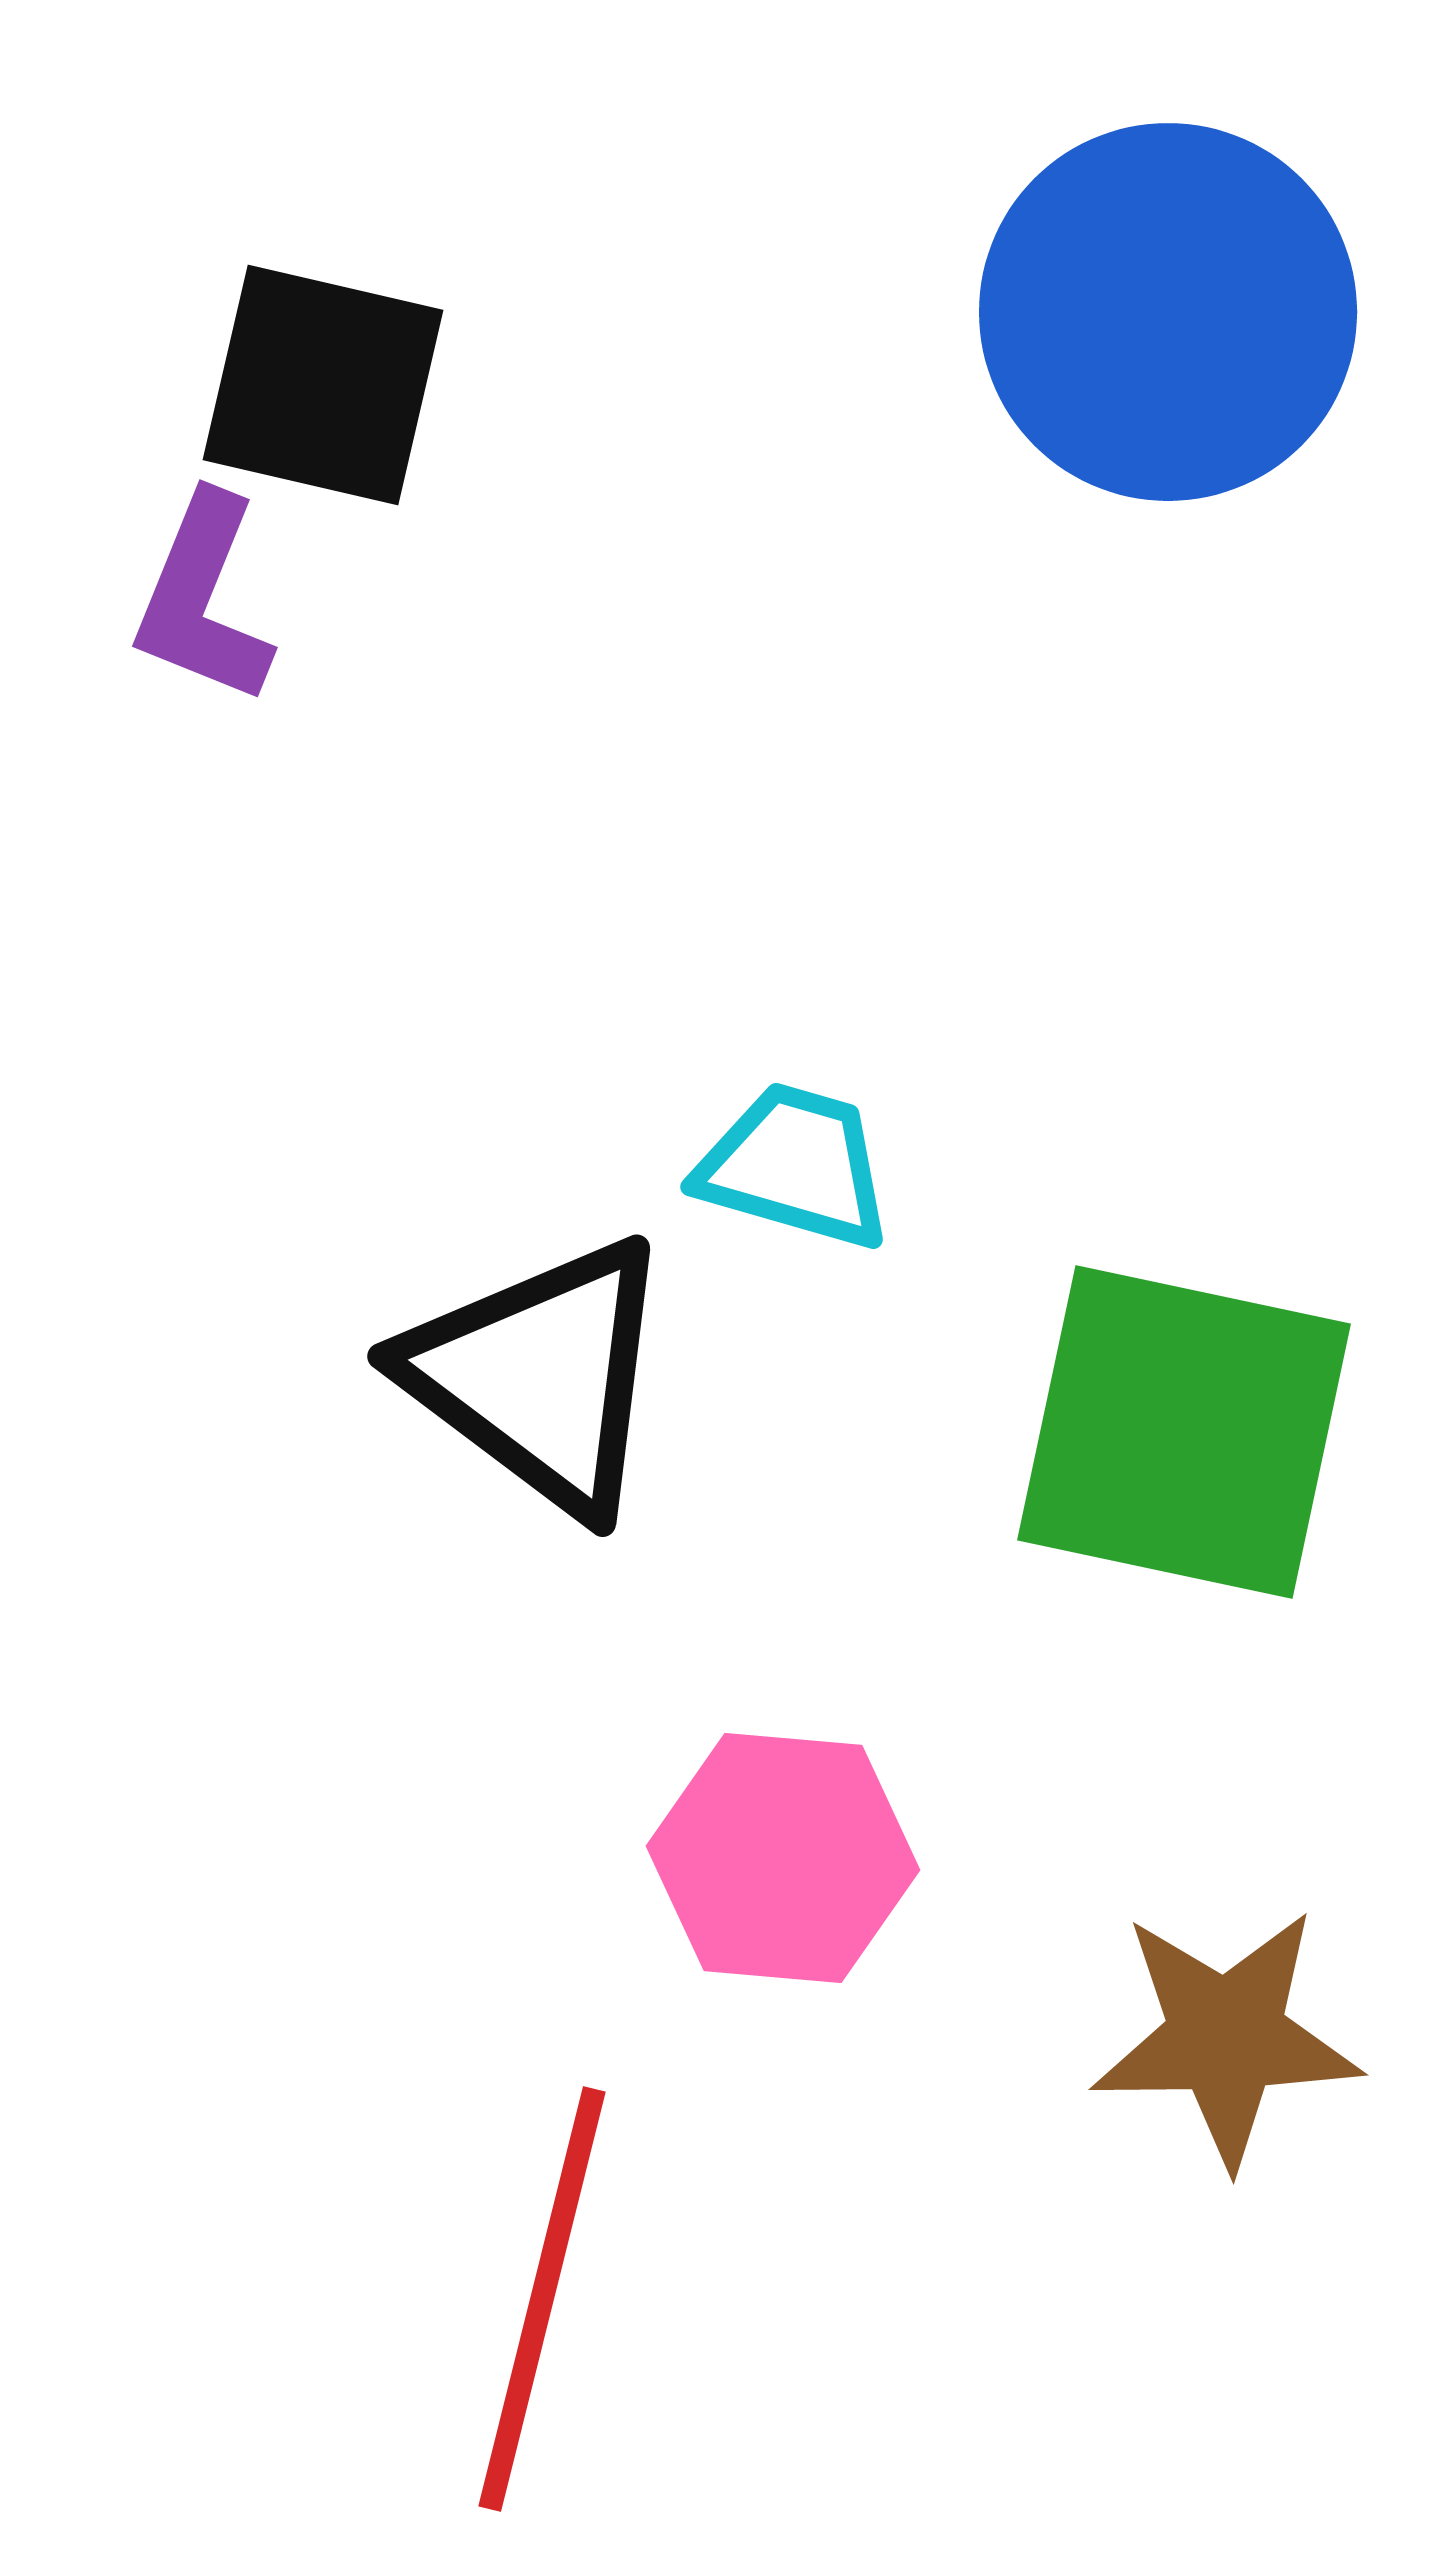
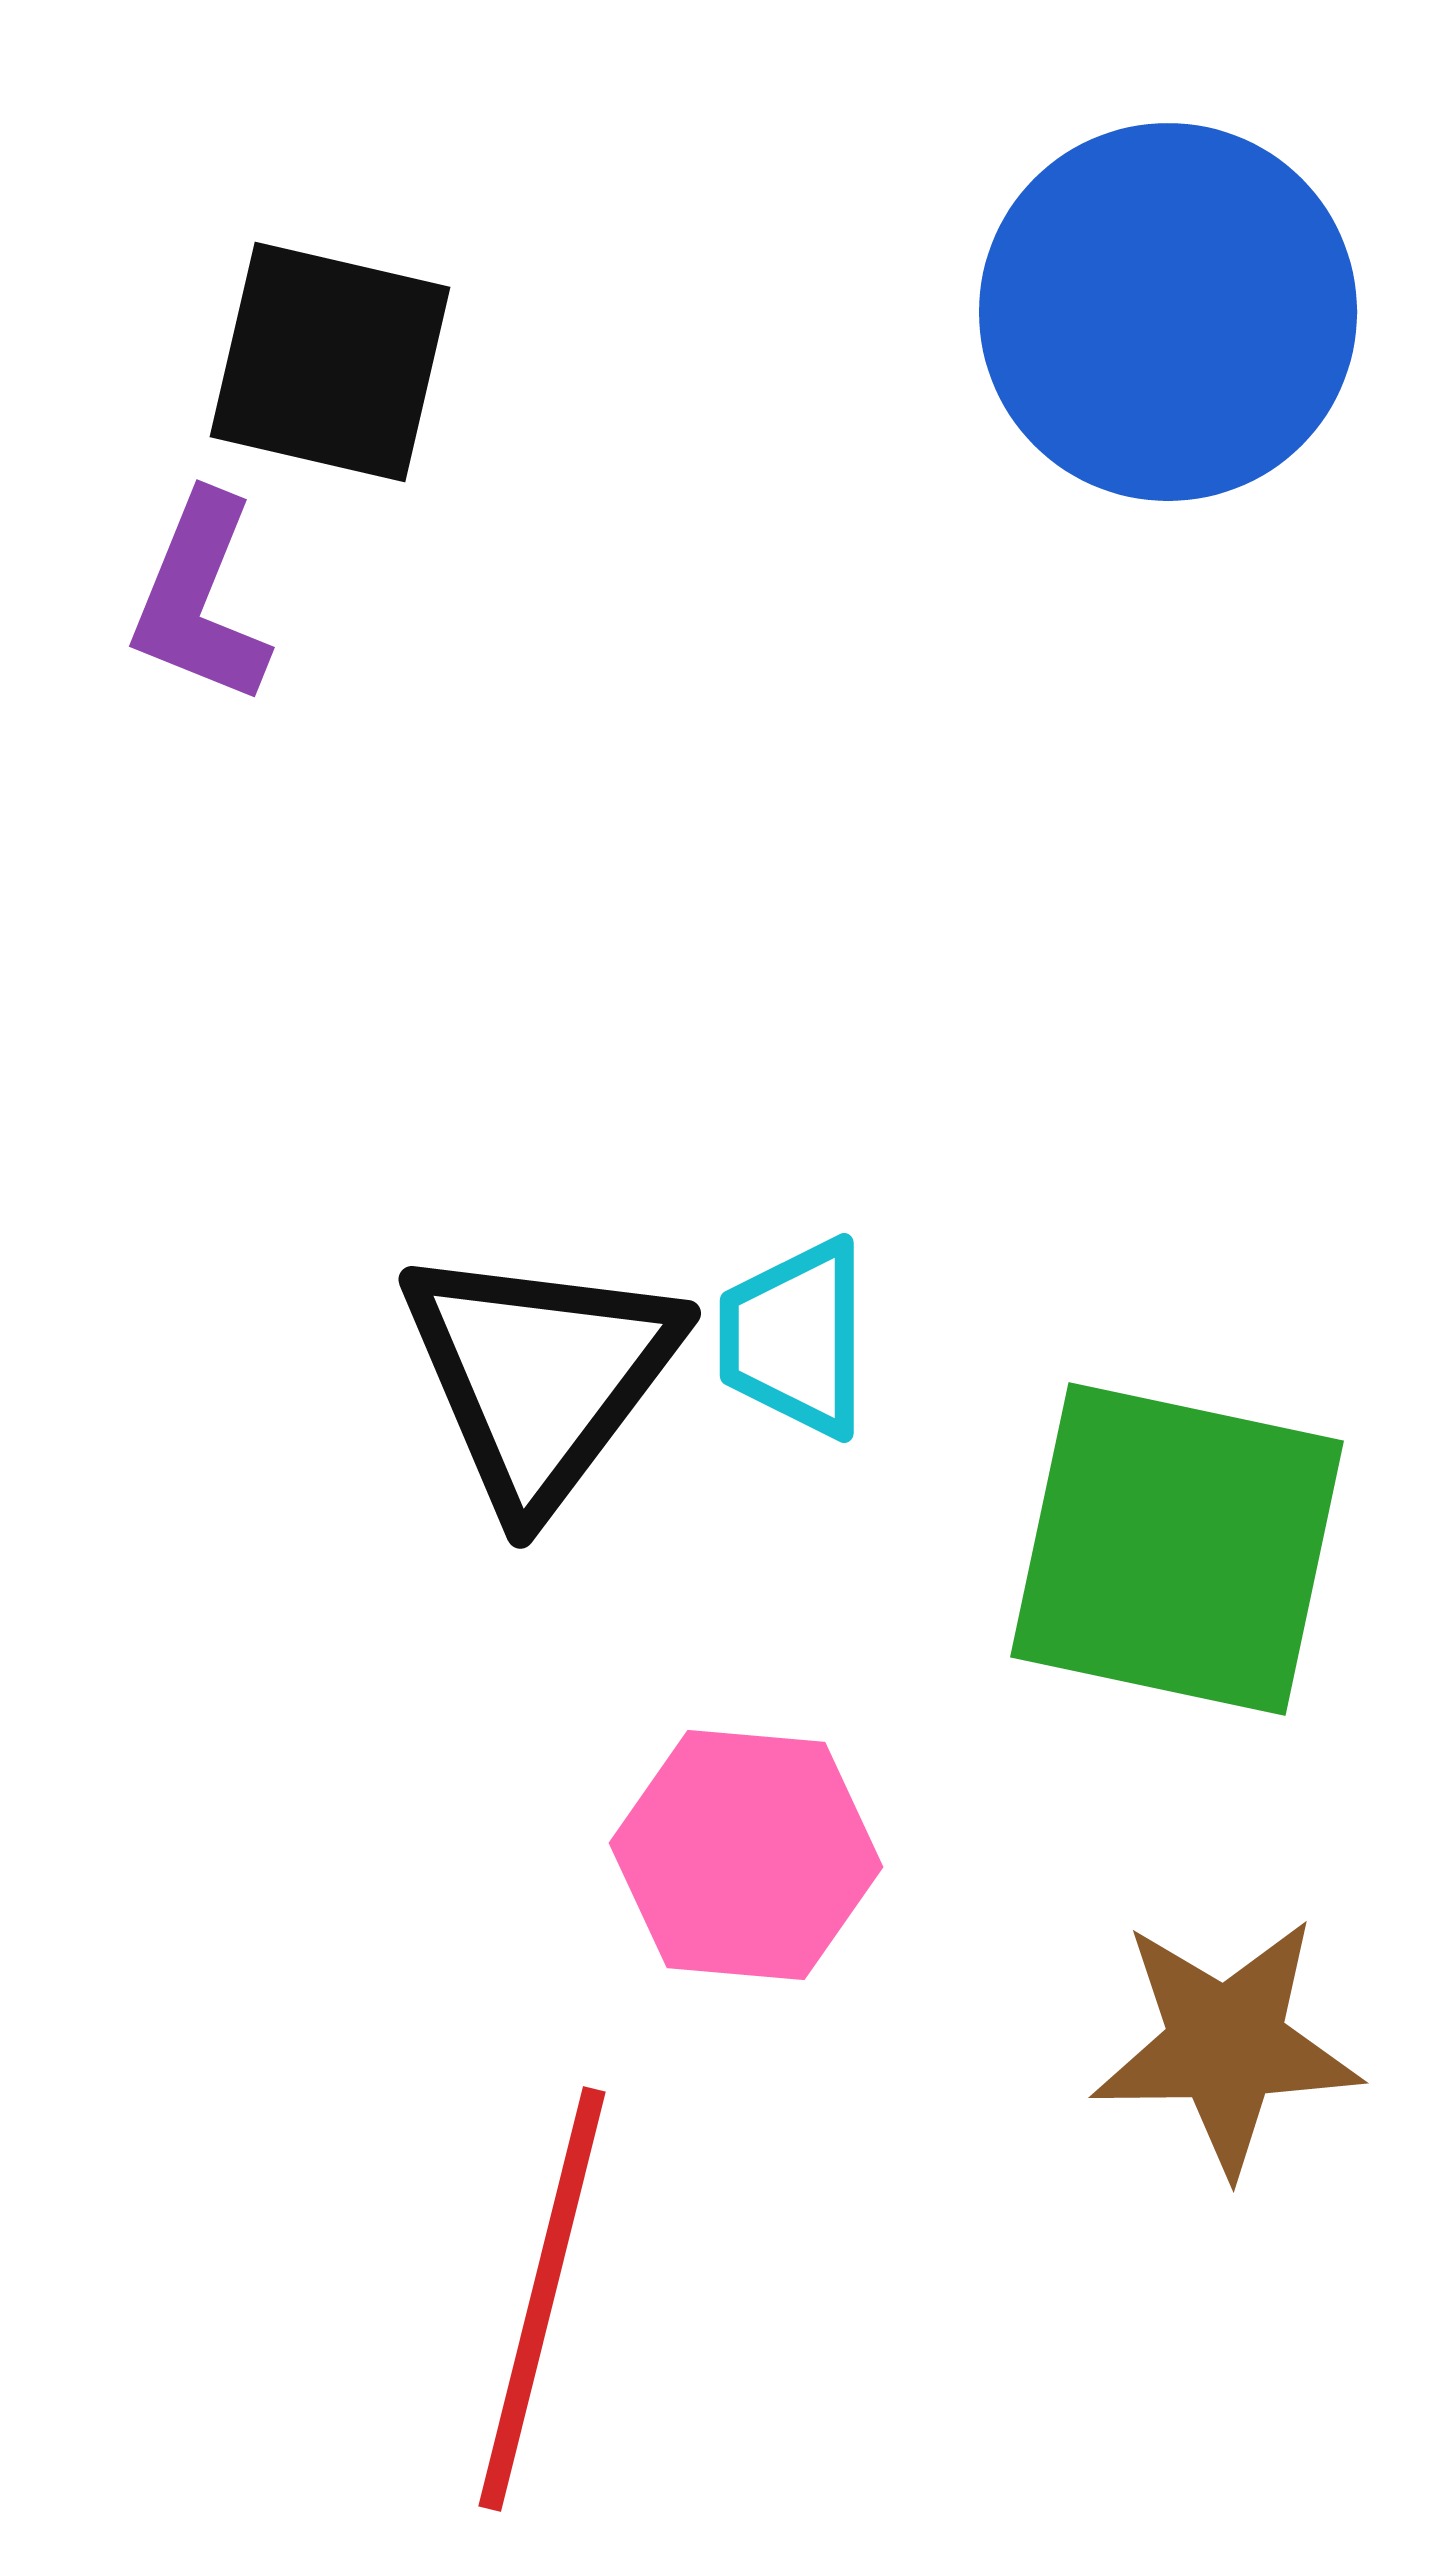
black square: moved 7 px right, 23 px up
purple L-shape: moved 3 px left
cyan trapezoid: moved 172 px down; rotated 106 degrees counterclockwise
black triangle: rotated 30 degrees clockwise
green square: moved 7 px left, 117 px down
pink hexagon: moved 37 px left, 3 px up
brown star: moved 8 px down
